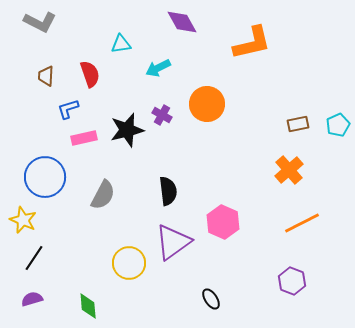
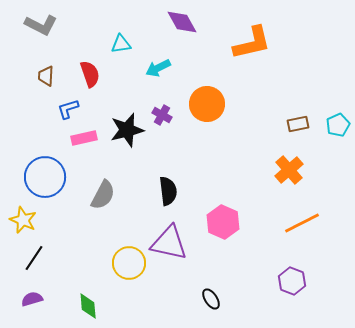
gray L-shape: moved 1 px right, 3 px down
purple triangle: moved 4 px left, 1 px down; rotated 48 degrees clockwise
